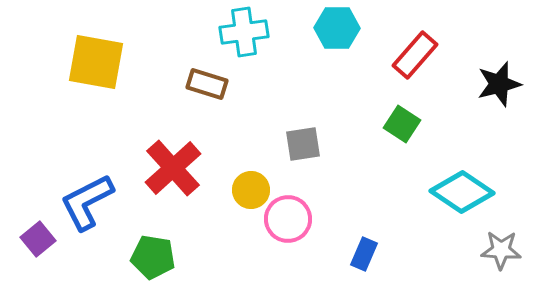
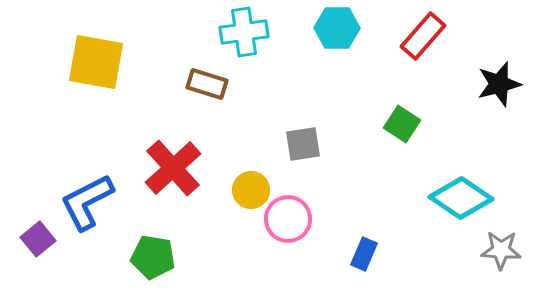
red rectangle: moved 8 px right, 19 px up
cyan diamond: moved 1 px left, 6 px down
